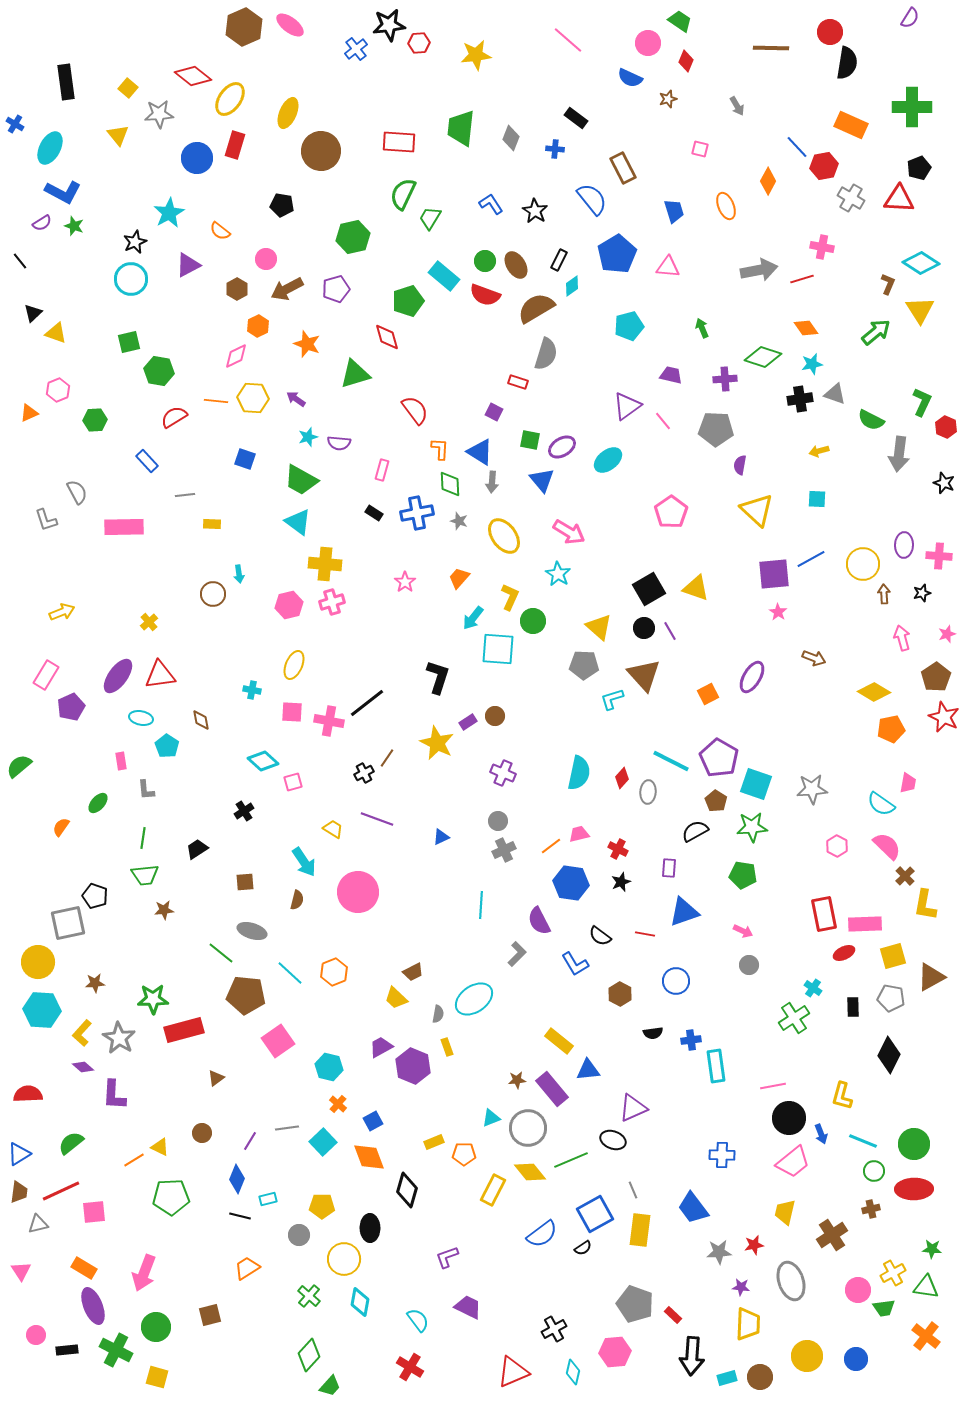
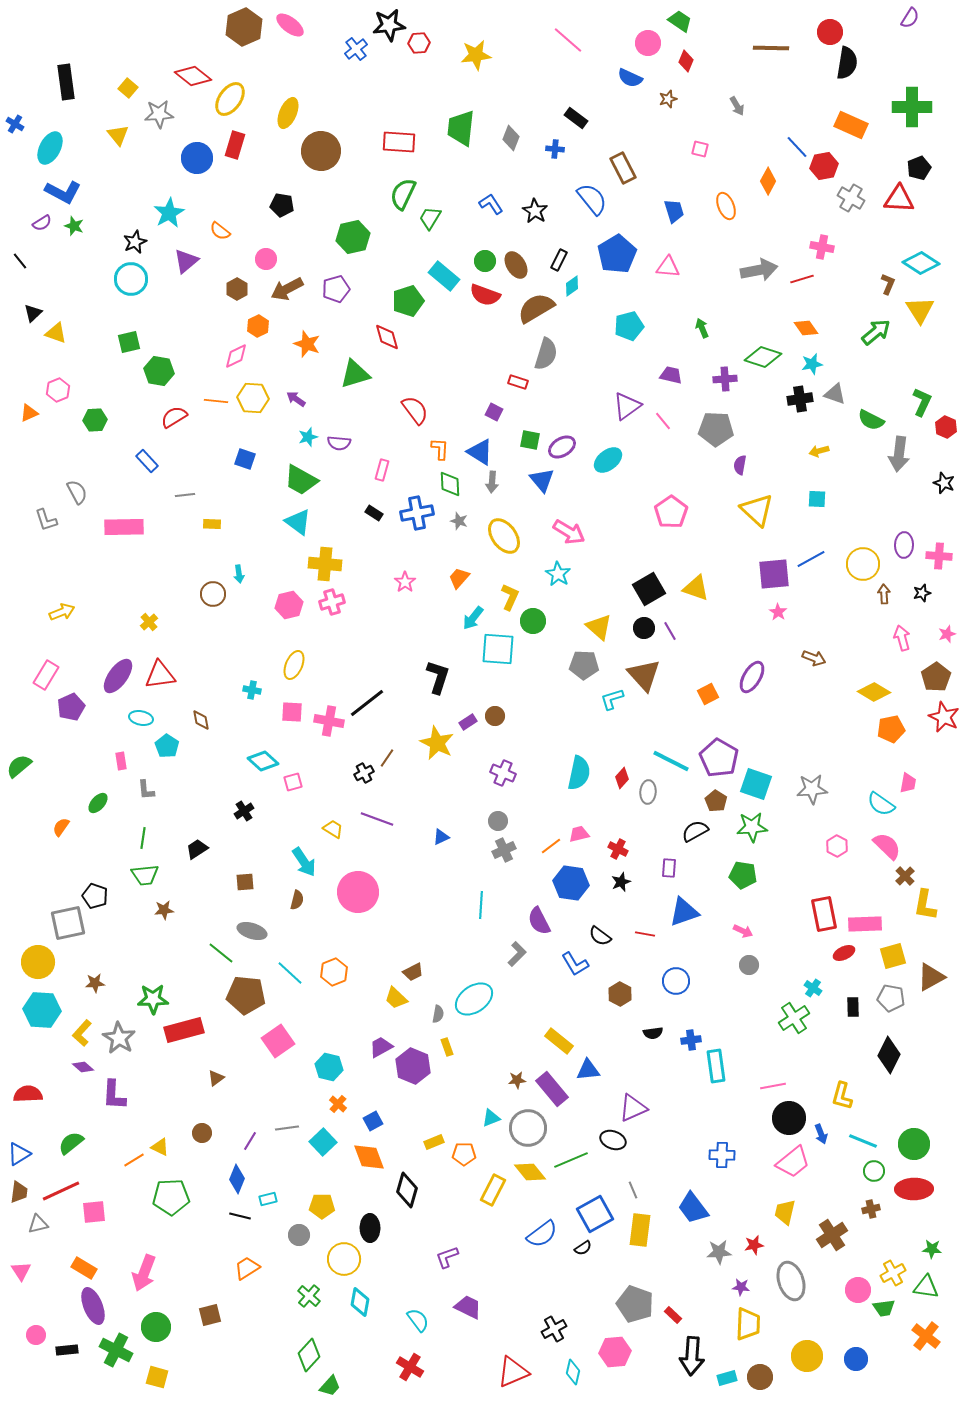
purple triangle at (188, 265): moved 2 px left, 4 px up; rotated 12 degrees counterclockwise
